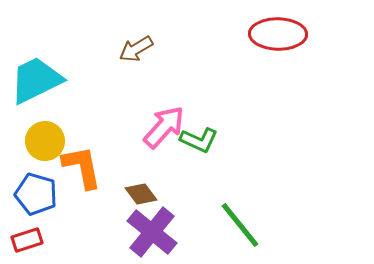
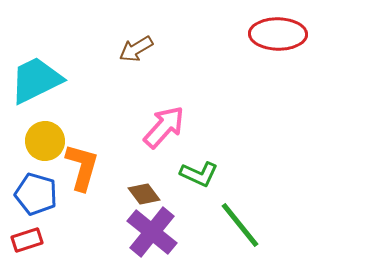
green L-shape: moved 34 px down
orange L-shape: rotated 27 degrees clockwise
brown diamond: moved 3 px right
